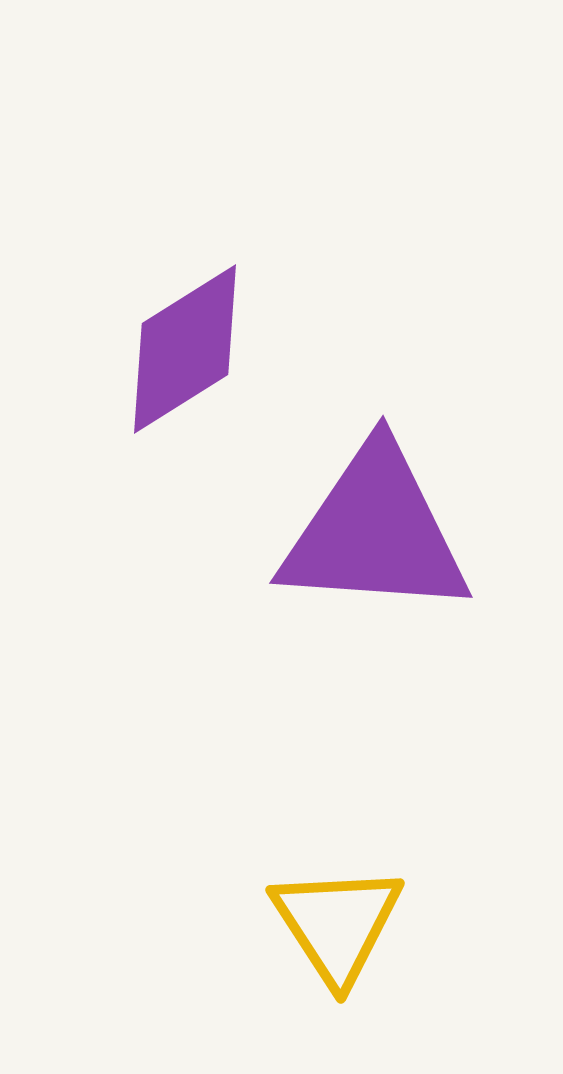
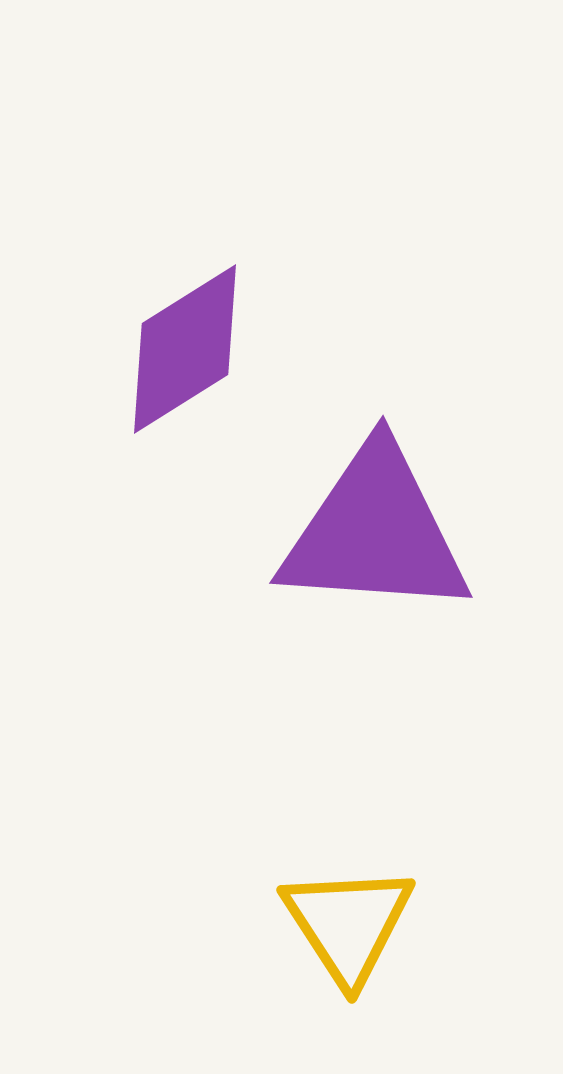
yellow triangle: moved 11 px right
